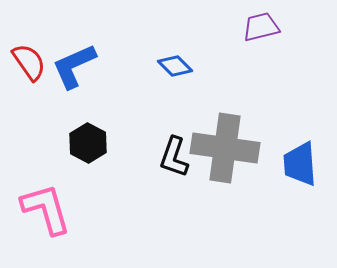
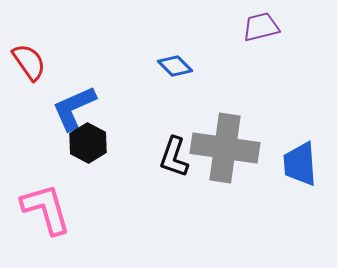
blue L-shape: moved 42 px down
